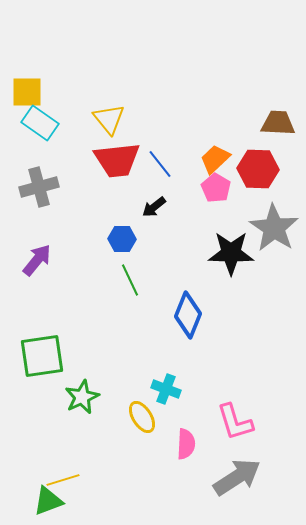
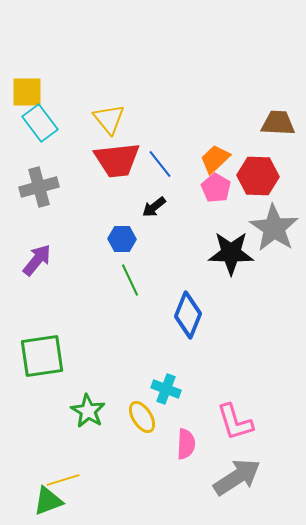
cyan rectangle: rotated 18 degrees clockwise
red hexagon: moved 7 px down
green star: moved 6 px right, 14 px down; rotated 16 degrees counterclockwise
